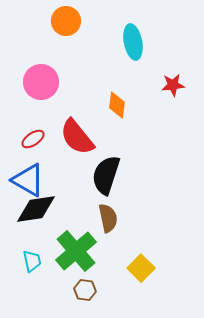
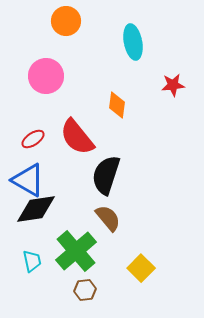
pink circle: moved 5 px right, 6 px up
brown semicircle: rotated 28 degrees counterclockwise
brown hexagon: rotated 15 degrees counterclockwise
